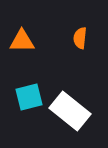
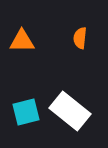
cyan square: moved 3 px left, 15 px down
